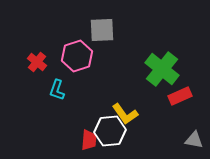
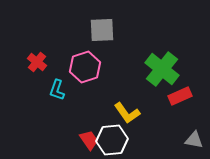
pink hexagon: moved 8 px right, 11 px down
yellow L-shape: moved 2 px right, 1 px up
white hexagon: moved 2 px right, 9 px down
red trapezoid: rotated 40 degrees counterclockwise
